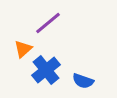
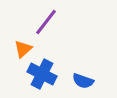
purple line: moved 2 px left, 1 px up; rotated 12 degrees counterclockwise
blue cross: moved 4 px left, 4 px down; rotated 24 degrees counterclockwise
